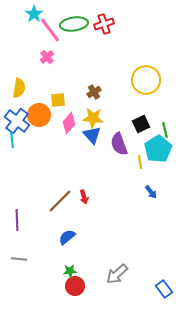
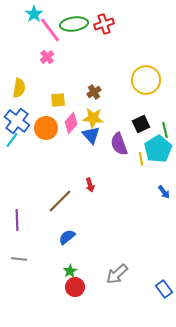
orange circle: moved 7 px right, 13 px down
pink diamond: moved 2 px right
blue triangle: moved 1 px left
cyan line: rotated 42 degrees clockwise
yellow line: moved 1 px right, 3 px up
blue arrow: moved 13 px right
red arrow: moved 6 px right, 12 px up
green star: rotated 24 degrees counterclockwise
red circle: moved 1 px down
